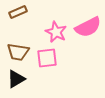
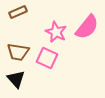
pink semicircle: moved 1 px left; rotated 24 degrees counterclockwise
pink square: rotated 30 degrees clockwise
black triangle: rotated 42 degrees counterclockwise
